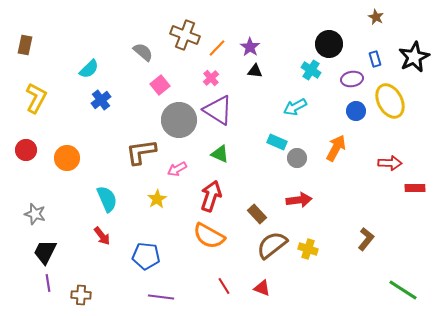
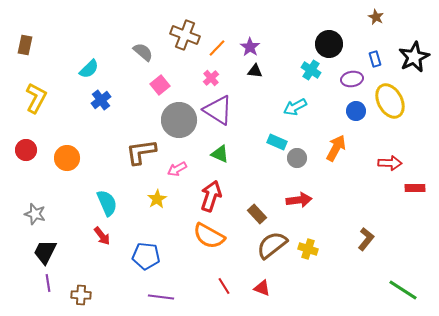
cyan semicircle at (107, 199): moved 4 px down
